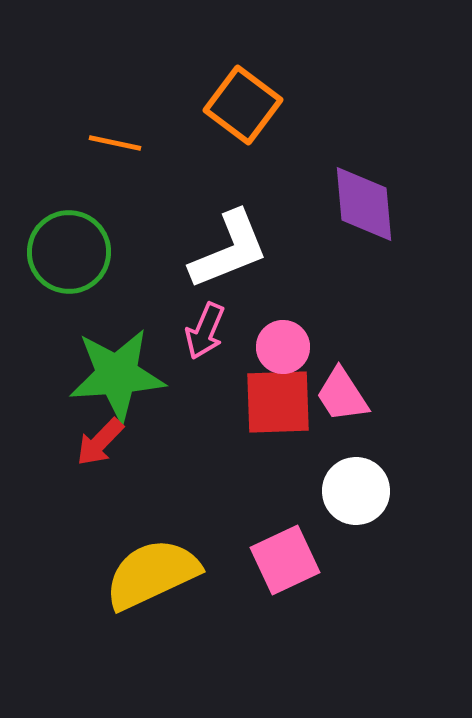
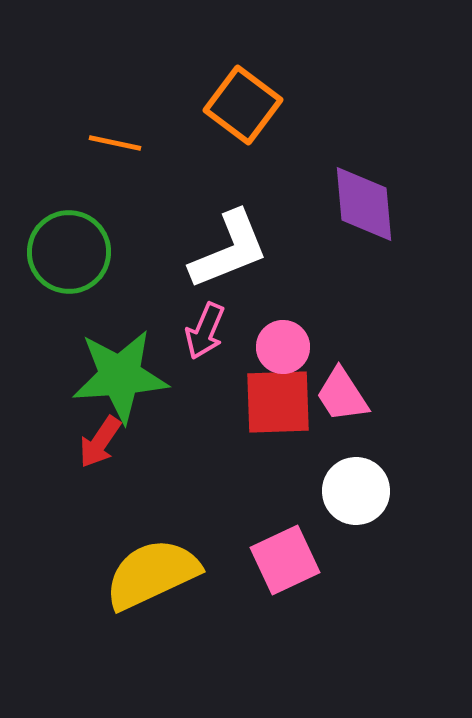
green star: moved 3 px right, 1 px down
red arrow: rotated 10 degrees counterclockwise
